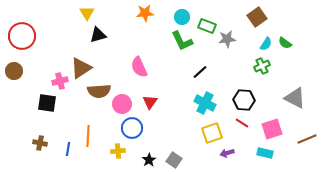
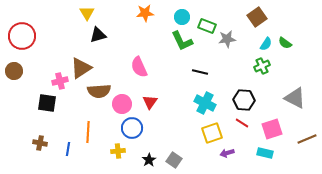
black line: rotated 56 degrees clockwise
orange line: moved 4 px up
